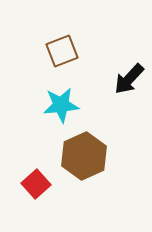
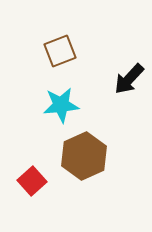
brown square: moved 2 px left
red square: moved 4 px left, 3 px up
